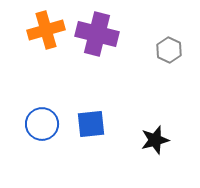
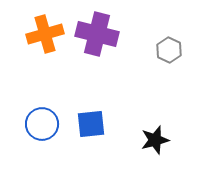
orange cross: moved 1 px left, 4 px down
